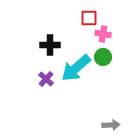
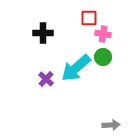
black cross: moved 7 px left, 12 px up
